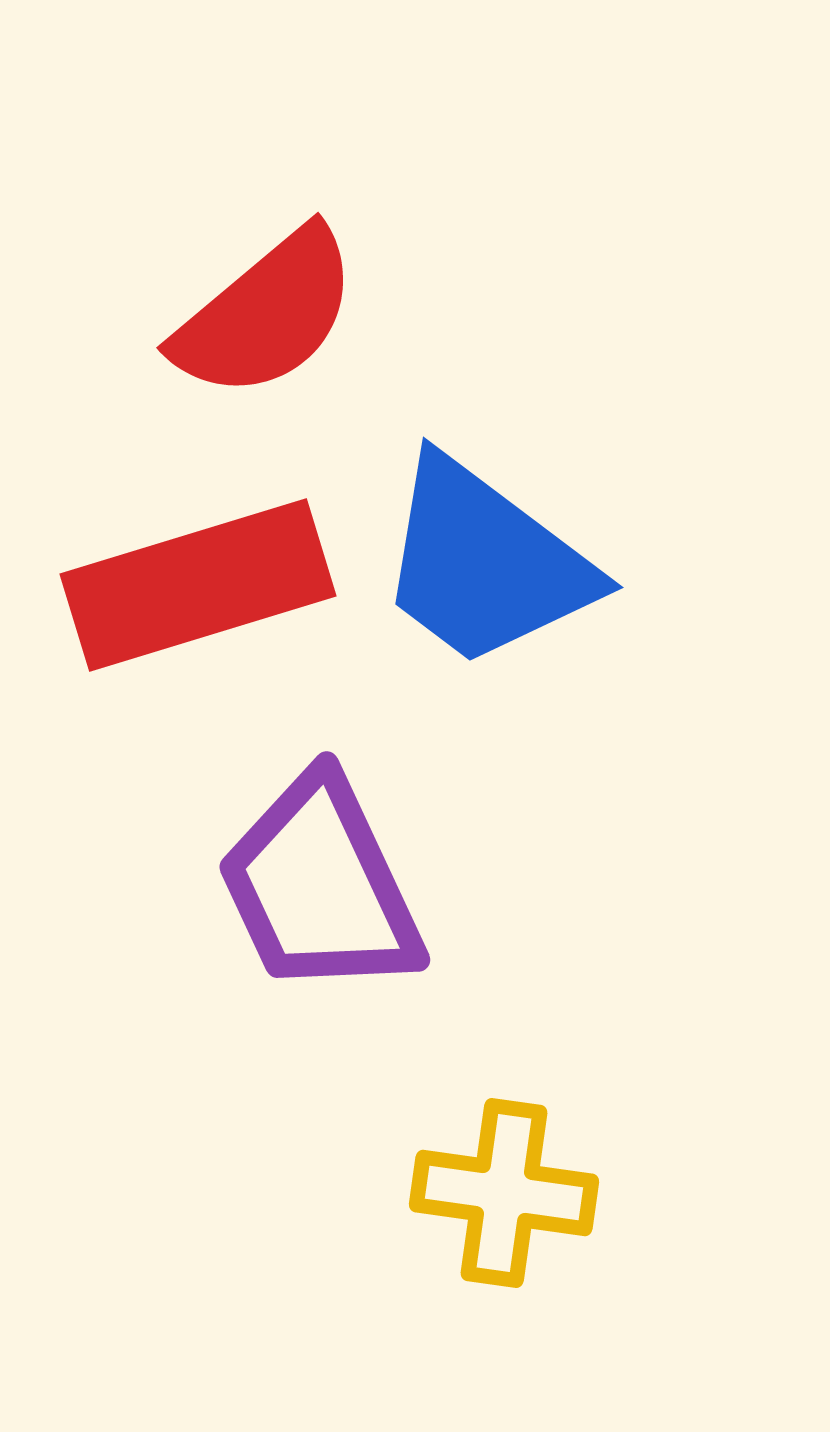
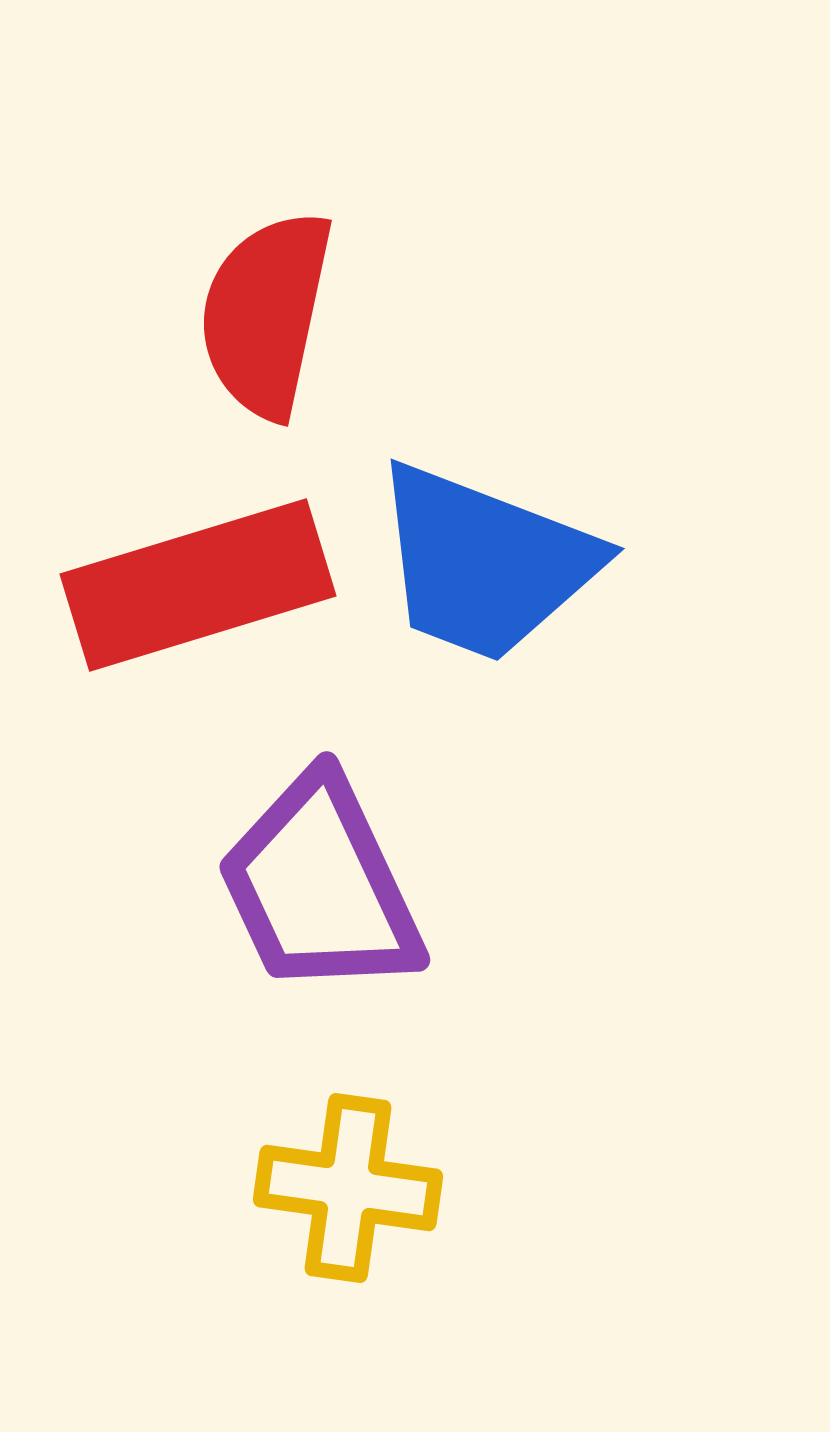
red semicircle: rotated 142 degrees clockwise
blue trapezoid: rotated 16 degrees counterclockwise
yellow cross: moved 156 px left, 5 px up
